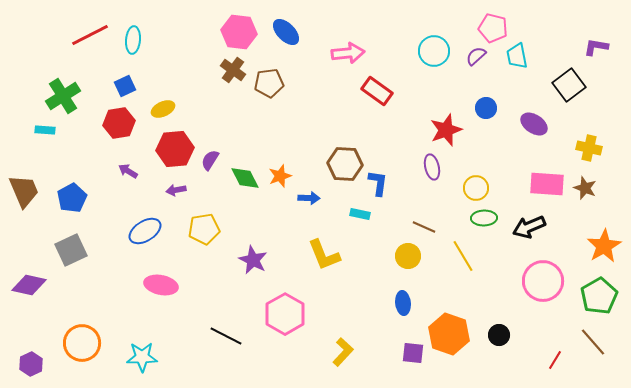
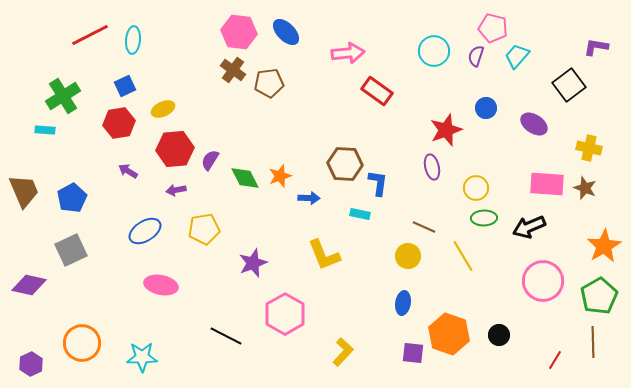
purple semicircle at (476, 56): rotated 30 degrees counterclockwise
cyan trapezoid at (517, 56): rotated 52 degrees clockwise
purple star at (253, 260): moved 3 px down; rotated 24 degrees clockwise
blue ellipse at (403, 303): rotated 15 degrees clockwise
brown line at (593, 342): rotated 40 degrees clockwise
